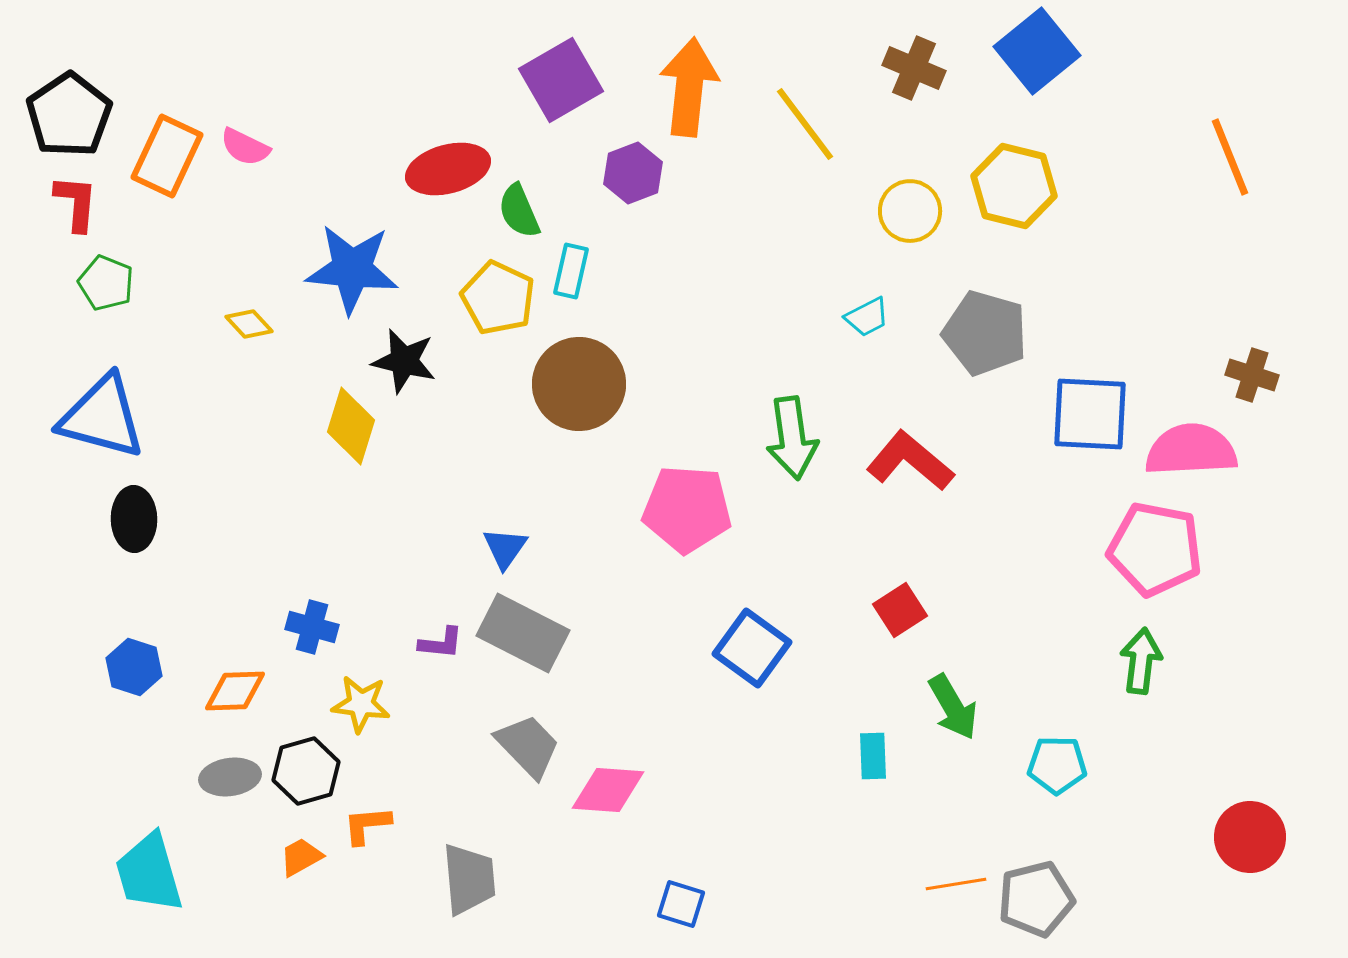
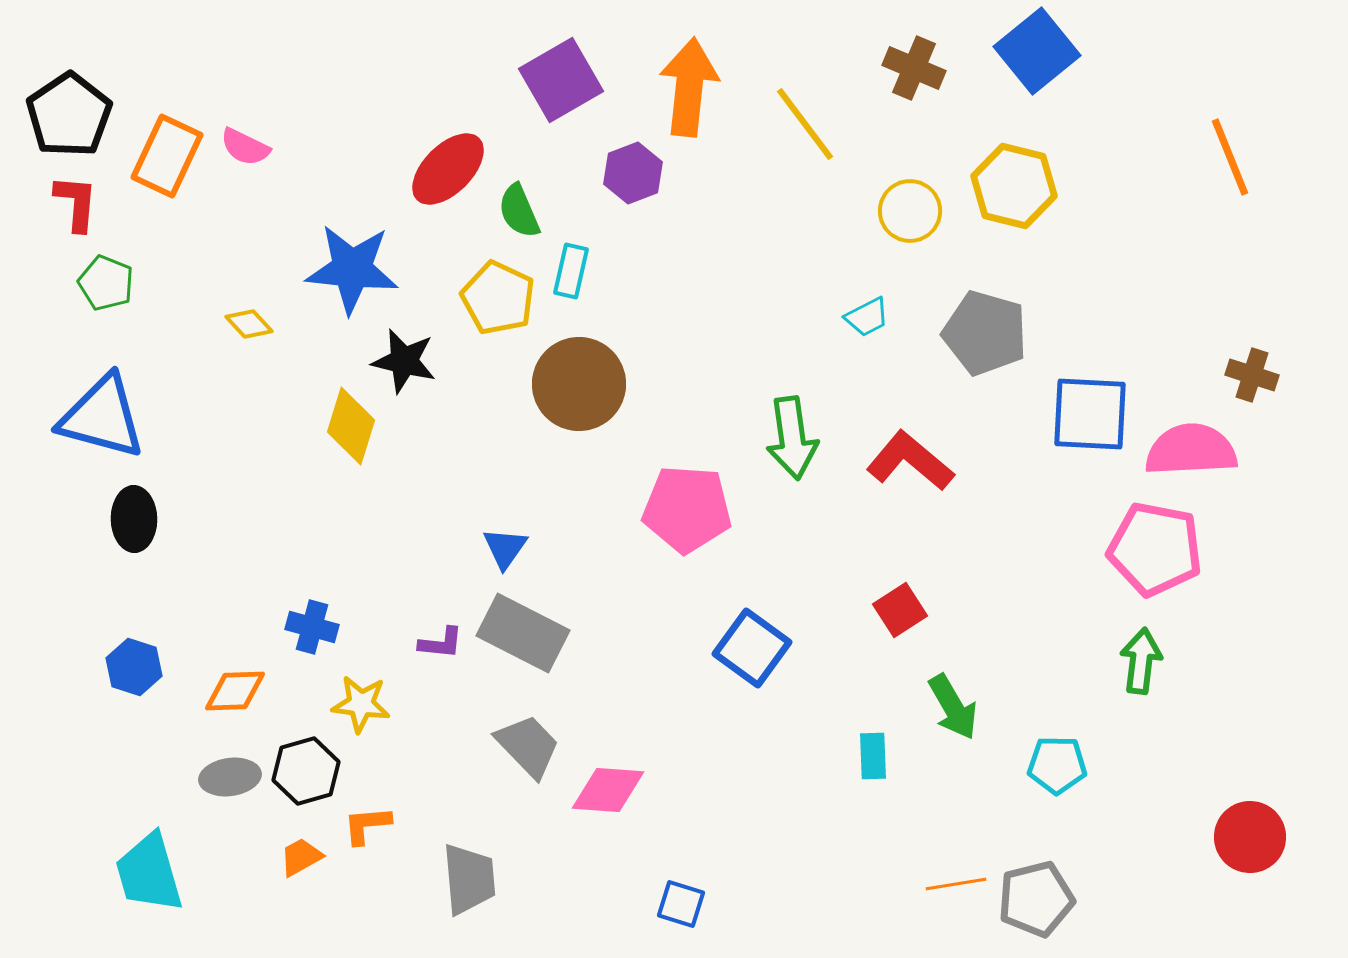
red ellipse at (448, 169): rotated 30 degrees counterclockwise
